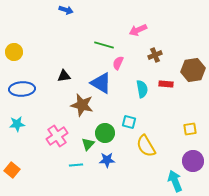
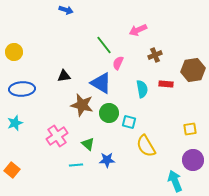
green line: rotated 36 degrees clockwise
cyan star: moved 2 px left, 1 px up; rotated 14 degrees counterclockwise
green circle: moved 4 px right, 20 px up
green triangle: rotated 32 degrees counterclockwise
purple circle: moved 1 px up
